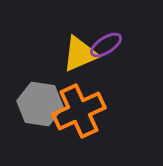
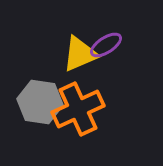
gray hexagon: moved 2 px up
orange cross: moved 1 px left, 2 px up
